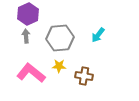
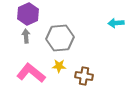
cyan arrow: moved 18 px right, 12 px up; rotated 49 degrees clockwise
